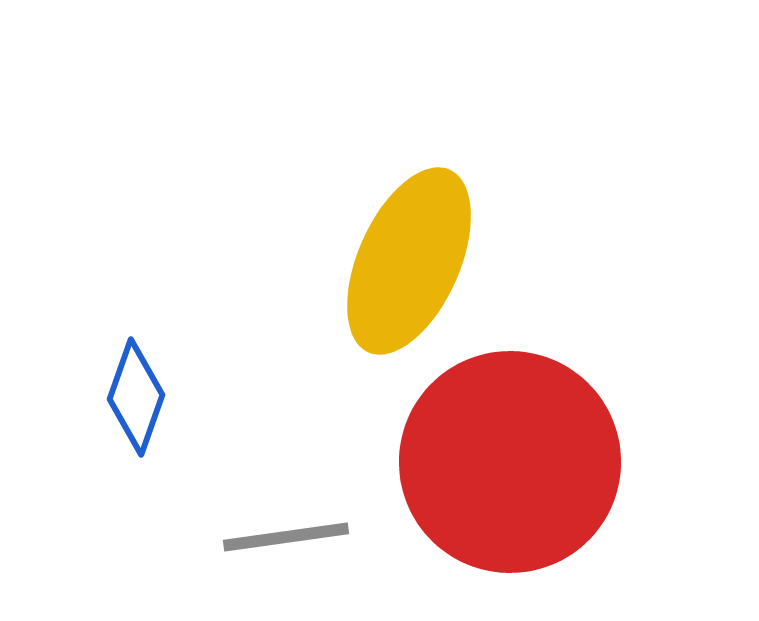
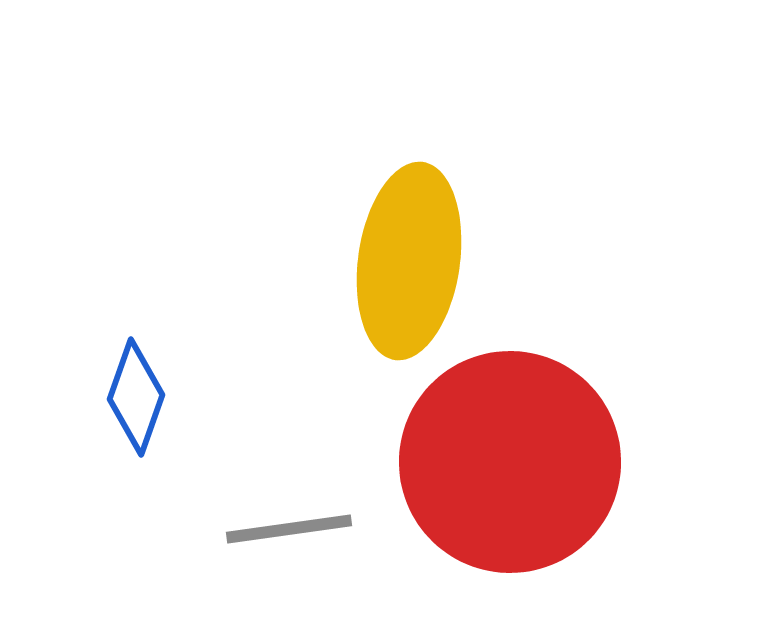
yellow ellipse: rotated 16 degrees counterclockwise
gray line: moved 3 px right, 8 px up
